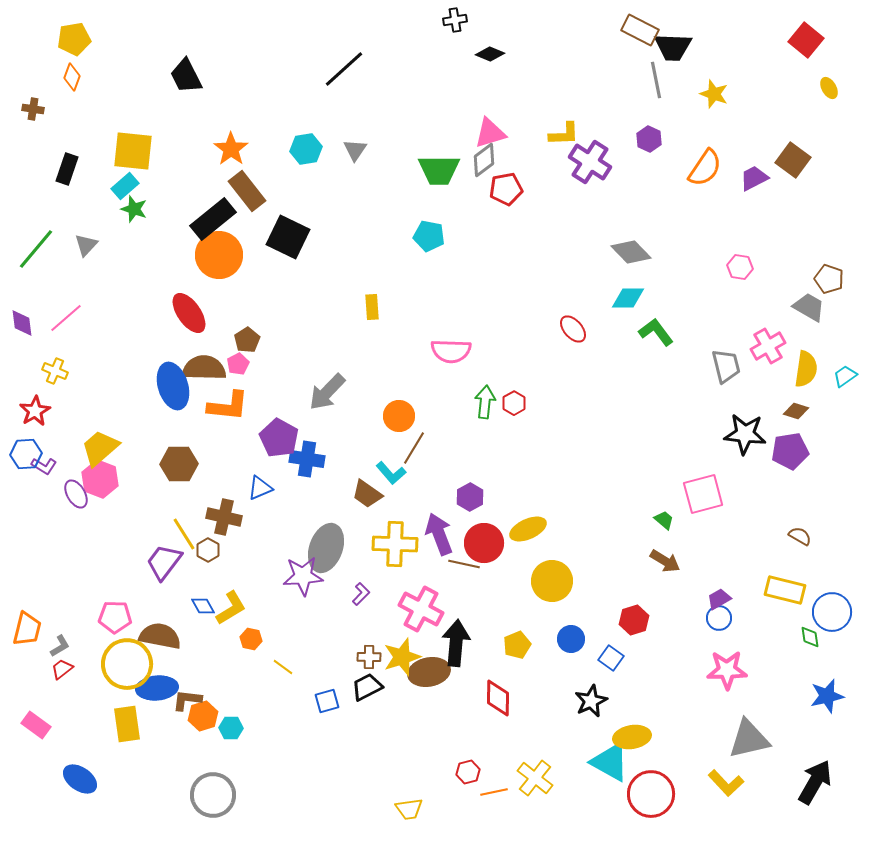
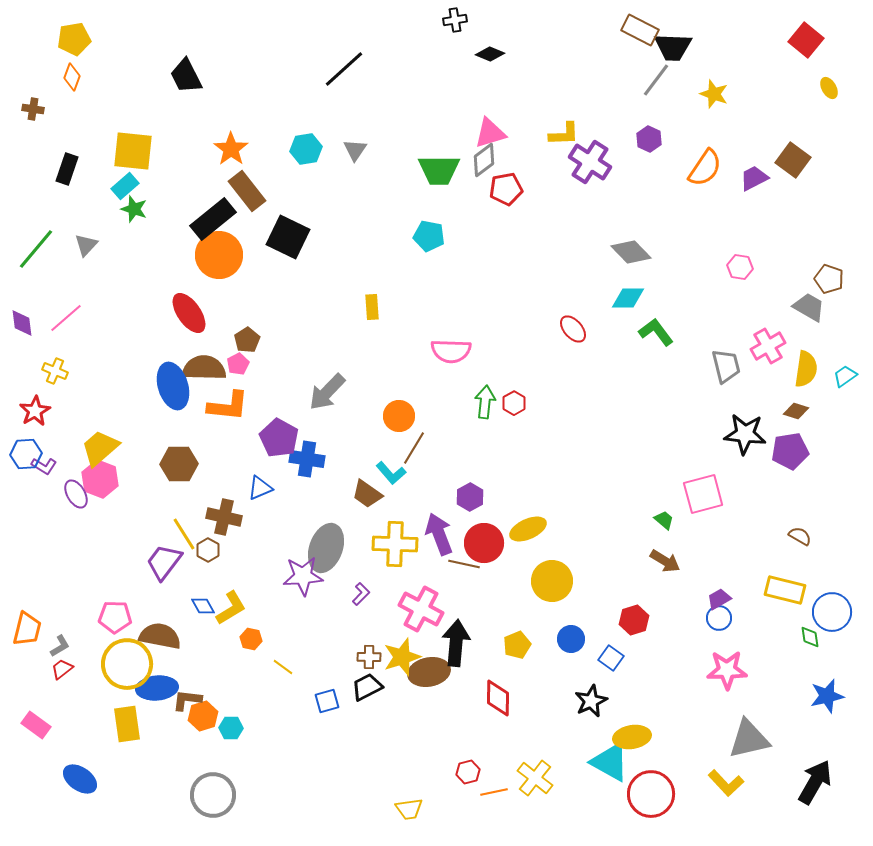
gray line at (656, 80): rotated 48 degrees clockwise
